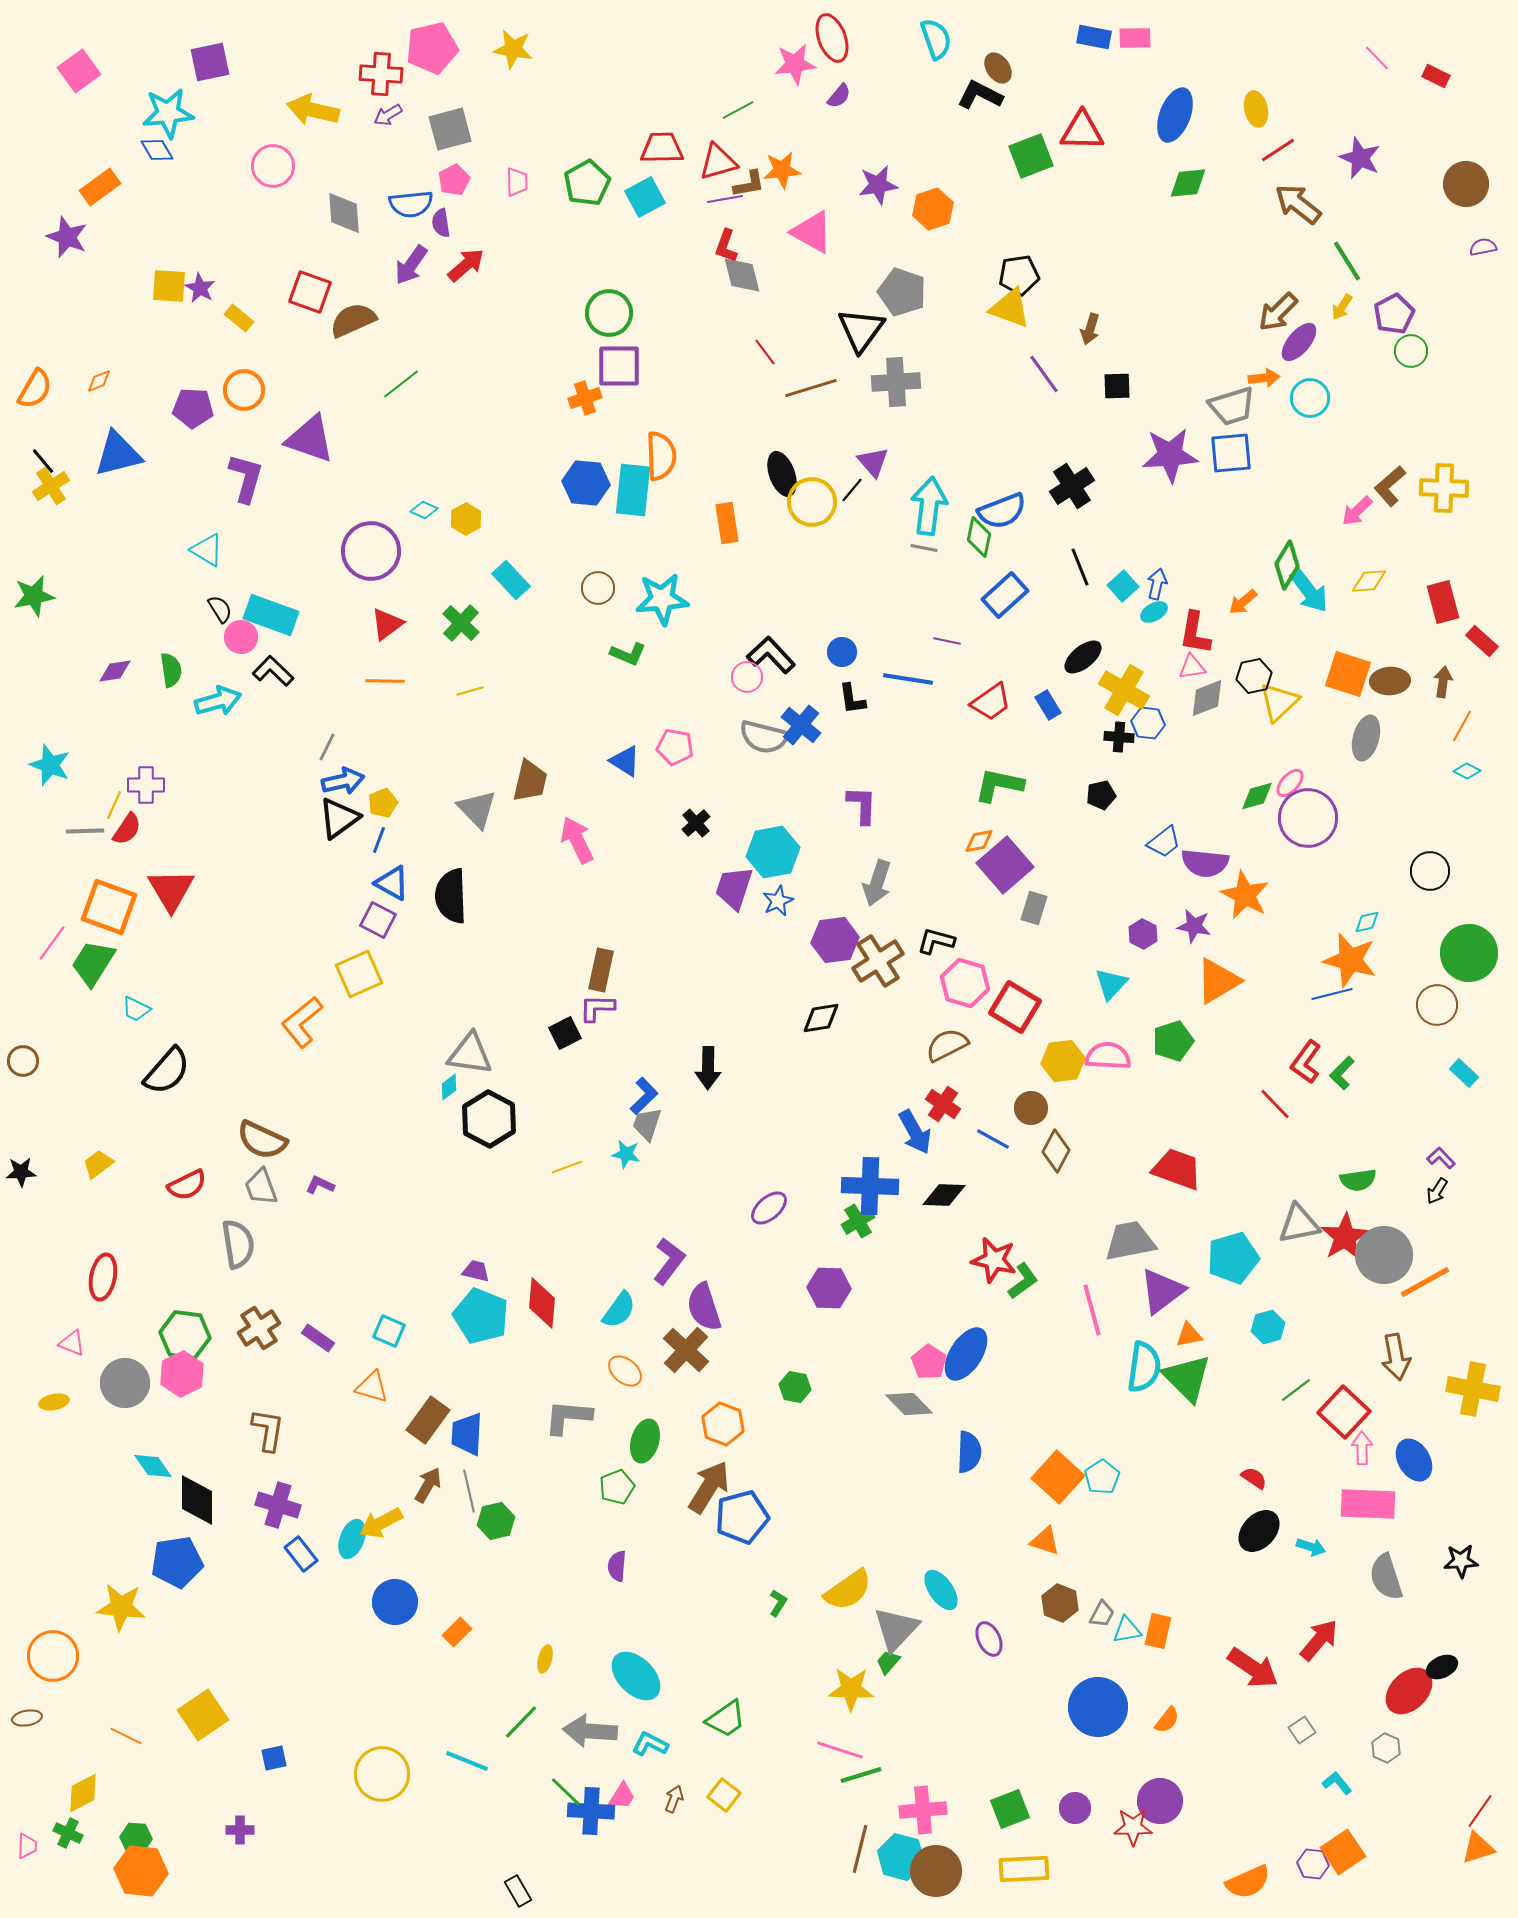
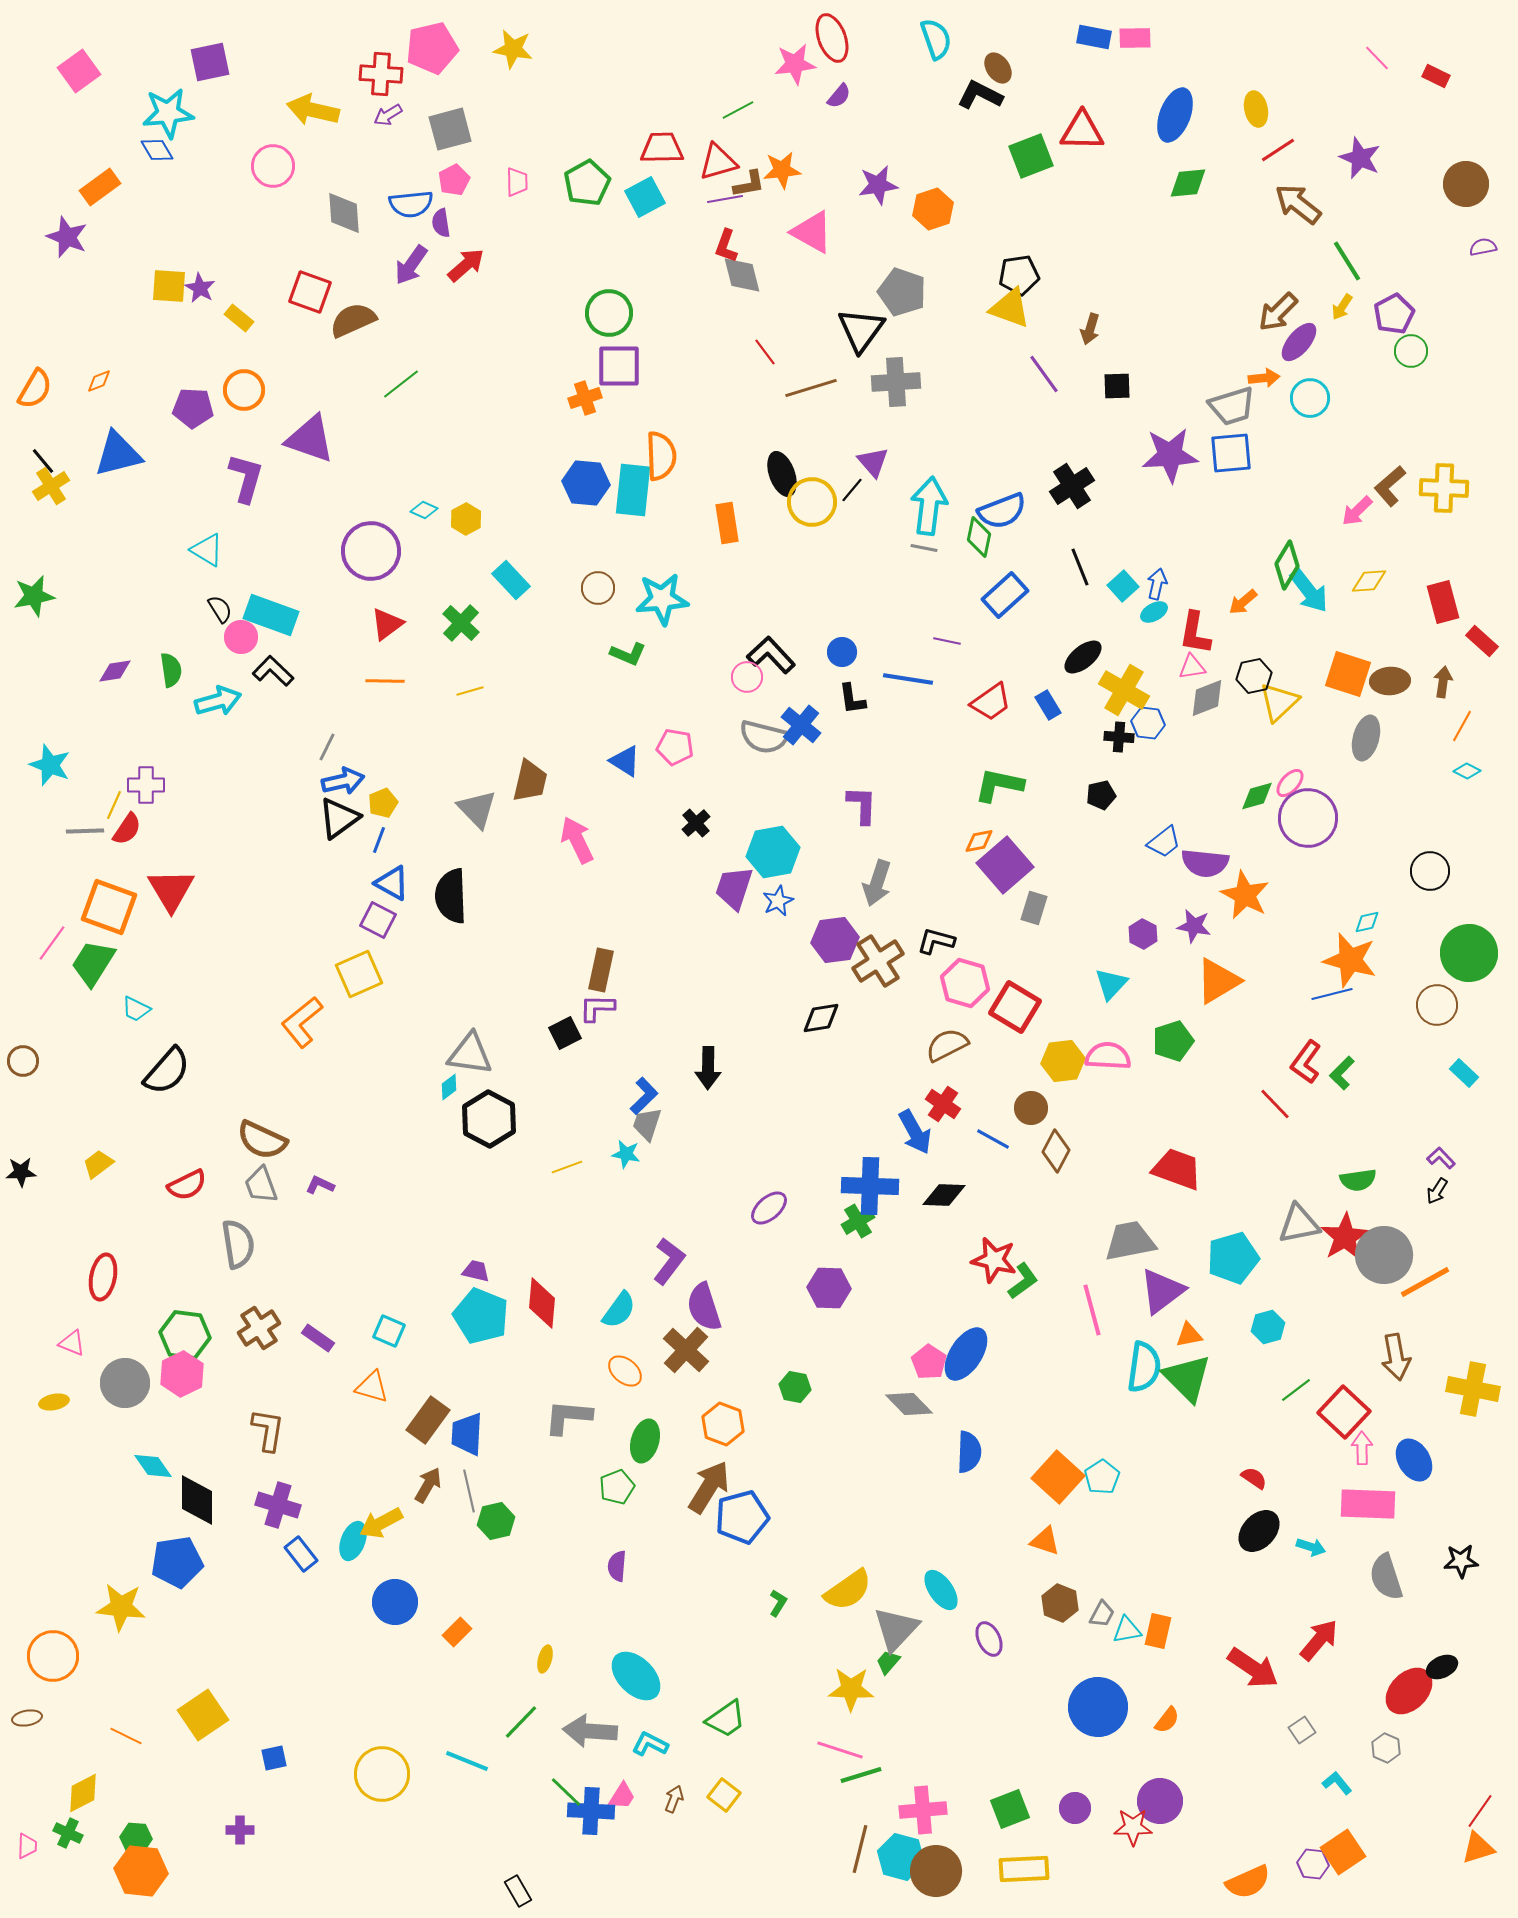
gray trapezoid at (261, 1187): moved 2 px up
cyan ellipse at (352, 1539): moved 1 px right, 2 px down
